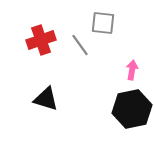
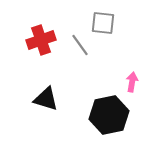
pink arrow: moved 12 px down
black hexagon: moved 23 px left, 6 px down
